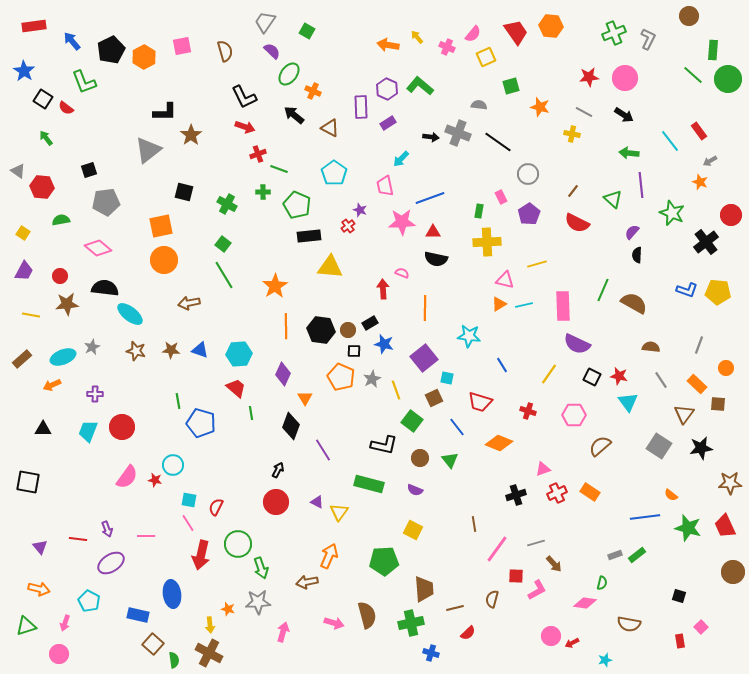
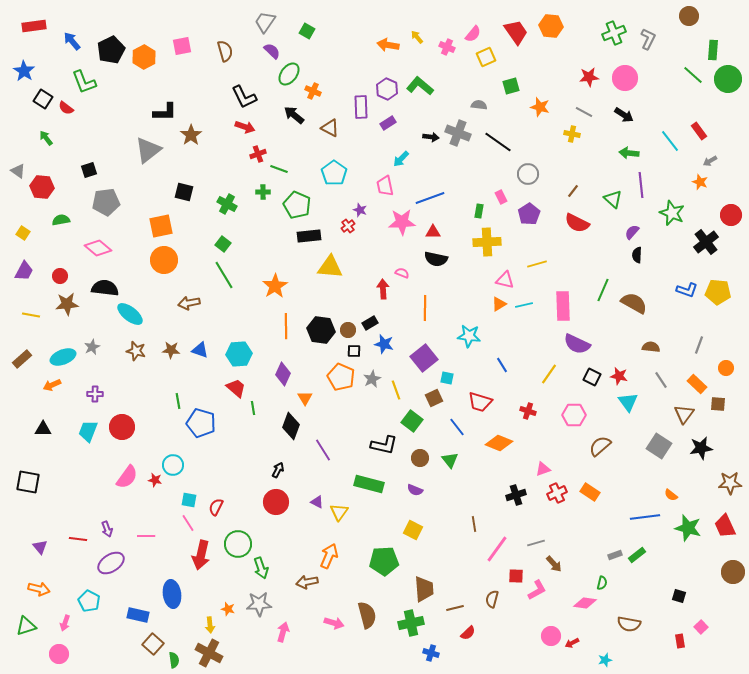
green line at (251, 413): moved 2 px right, 5 px up
gray star at (258, 602): moved 1 px right, 2 px down
